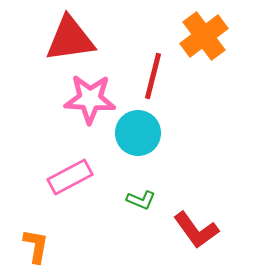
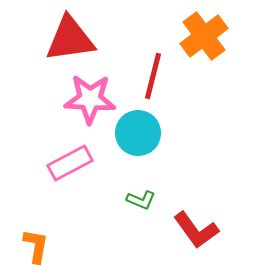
pink rectangle: moved 14 px up
